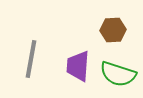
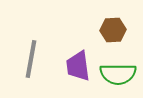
purple trapezoid: rotated 12 degrees counterclockwise
green semicircle: rotated 18 degrees counterclockwise
